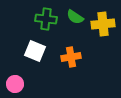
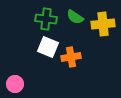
white square: moved 13 px right, 4 px up
